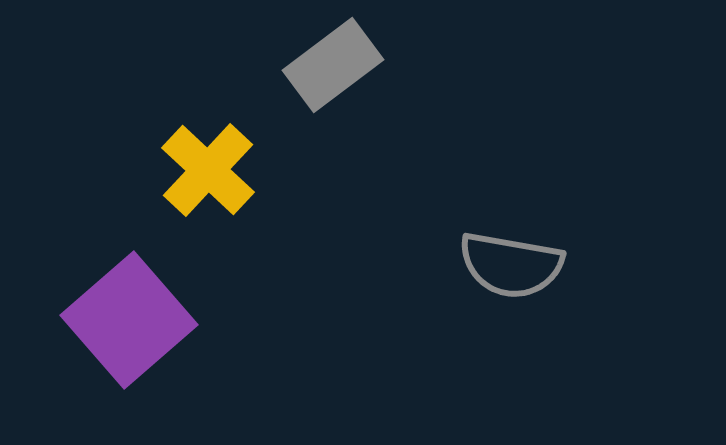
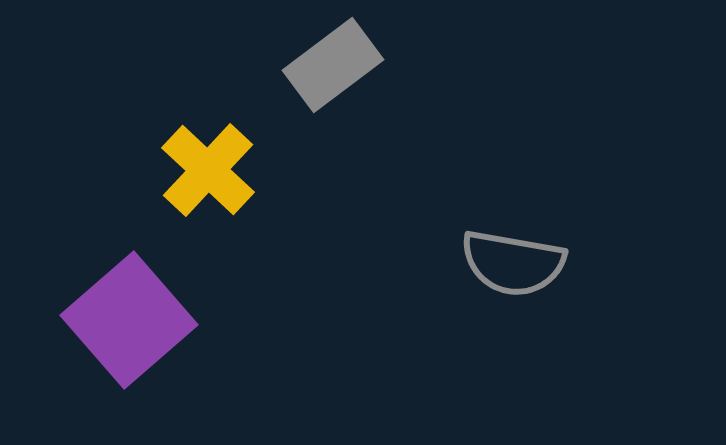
gray semicircle: moved 2 px right, 2 px up
